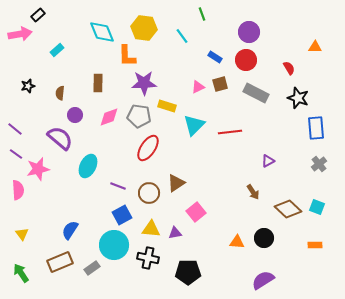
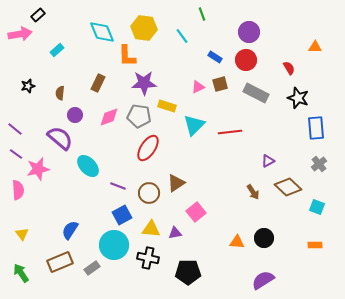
brown rectangle at (98, 83): rotated 24 degrees clockwise
cyan ellipse at (88, 166): rotated 70 degrees counterclockwise
brown diamond at (288, 209): moved 22 px up
